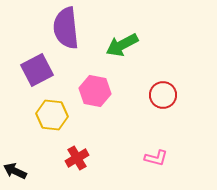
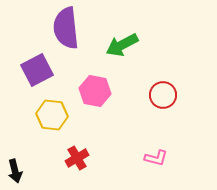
black arrow: rotated 130 degrees counterclockwise
